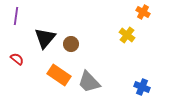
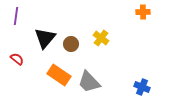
orange cross: rotated 32 degrees counterclockwise
yellow cross: moved 26 px left, 3 px down
